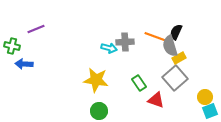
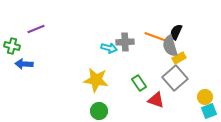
cyan square: moved 1 px left
